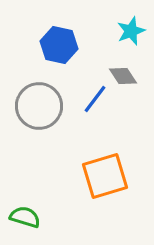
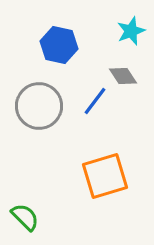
blue line: moved 2 px down
green semicircle: rotated 28 degrees clockwise
